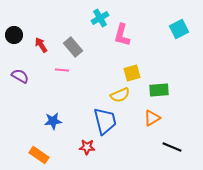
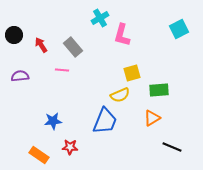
purple semicircle: rotated 36 degrees counterclockwise
blue trapezoid: rotated 36 degrees clockwise
red star: moved 17 px left
